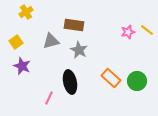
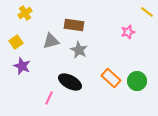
yellow cross: moved 1 px left, 1 px down
yellow line: moved 18 px up
black ellipse: rotated 50 degrees counterclockwise
